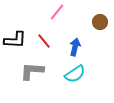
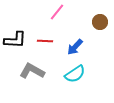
red line: moved 1 px right; rotated 49 degrees counterclockwise
blue arrow: rotated 150 degrees counterclockwise
gray L-shape: rotated 25 degrees clockwise
